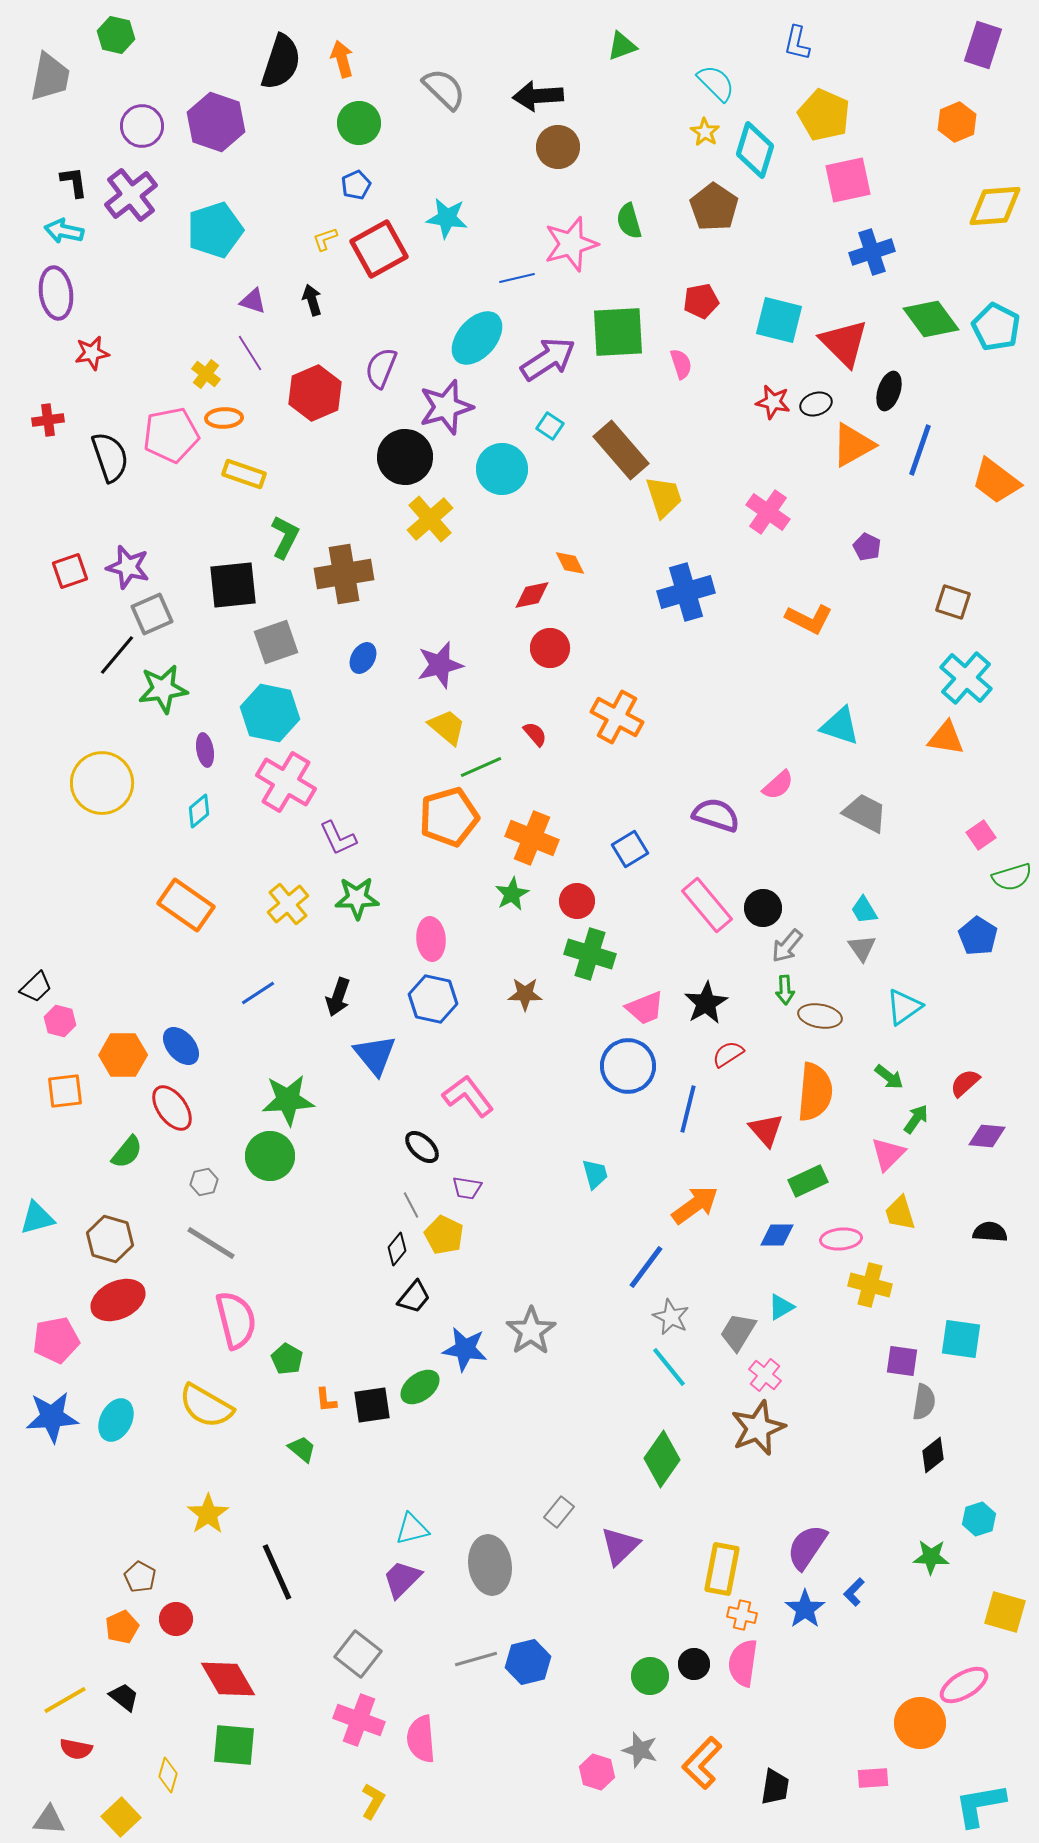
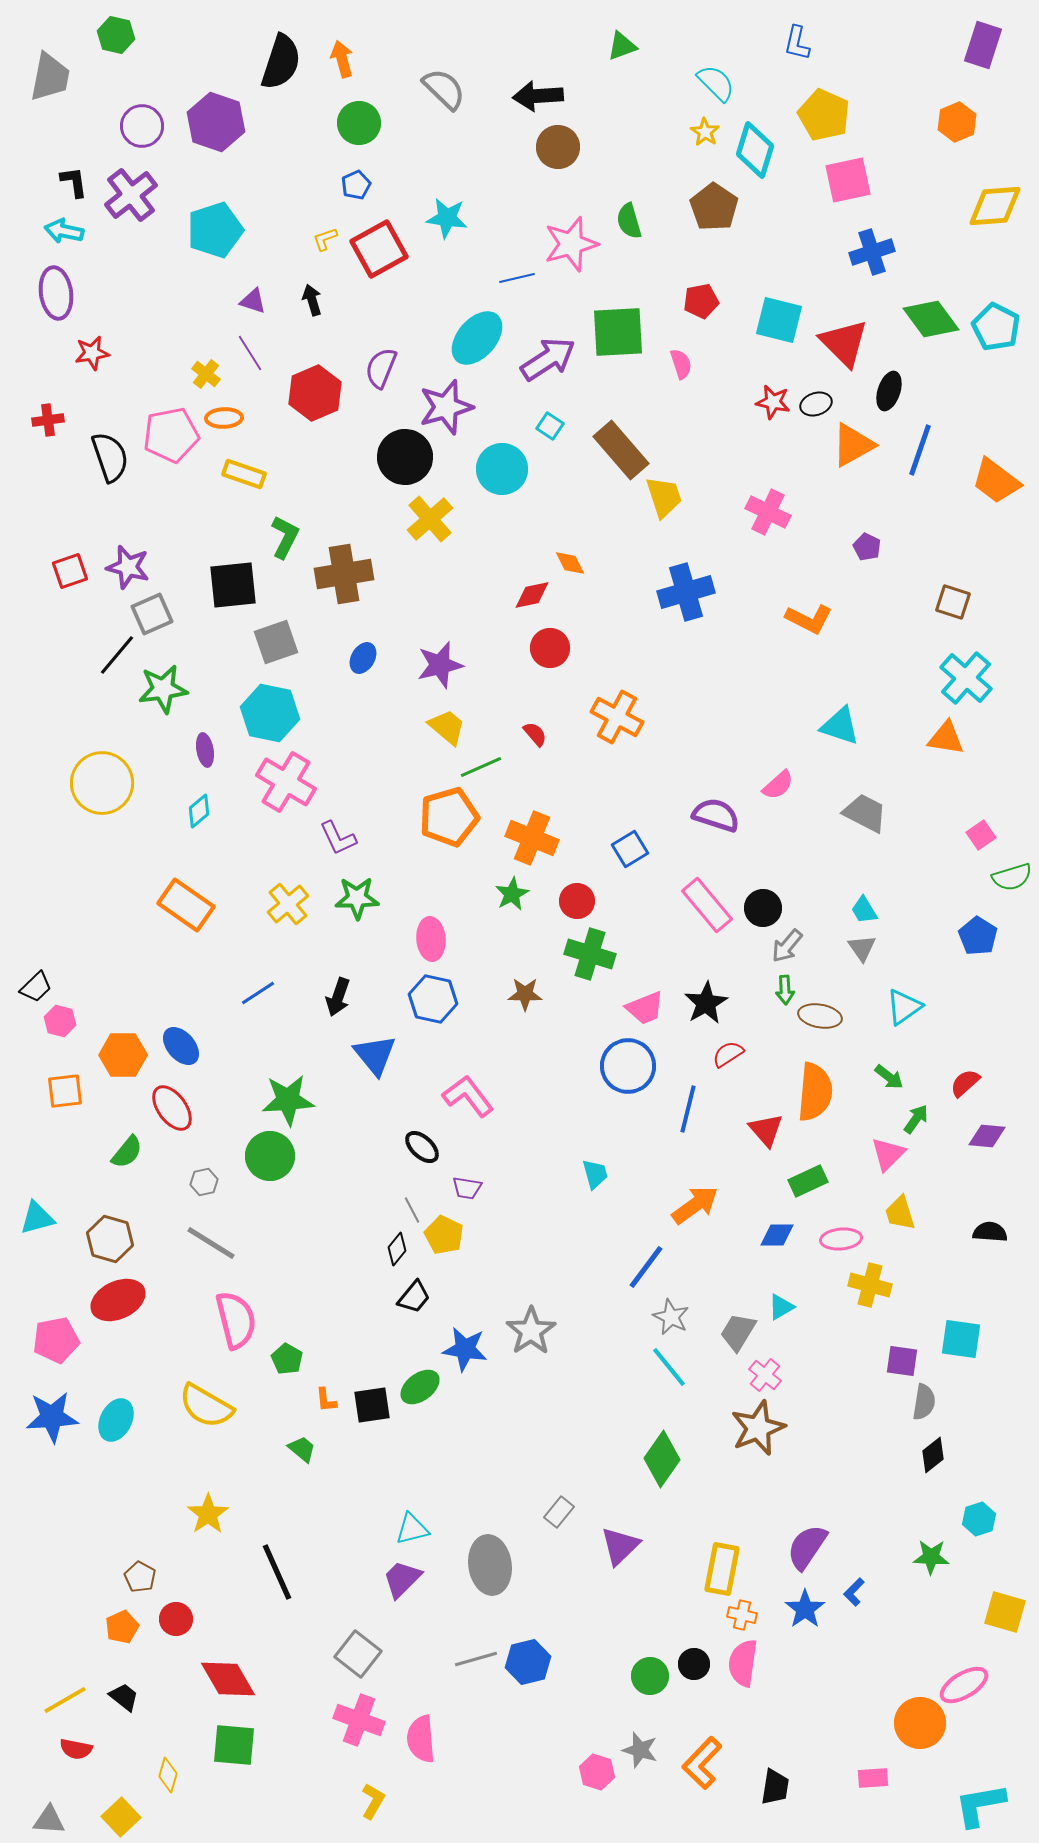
pink cross at (768, 512): rotated 9 degrees counterclockwise
gray line at (411, 1205): moved 1 px right, 5 px down
